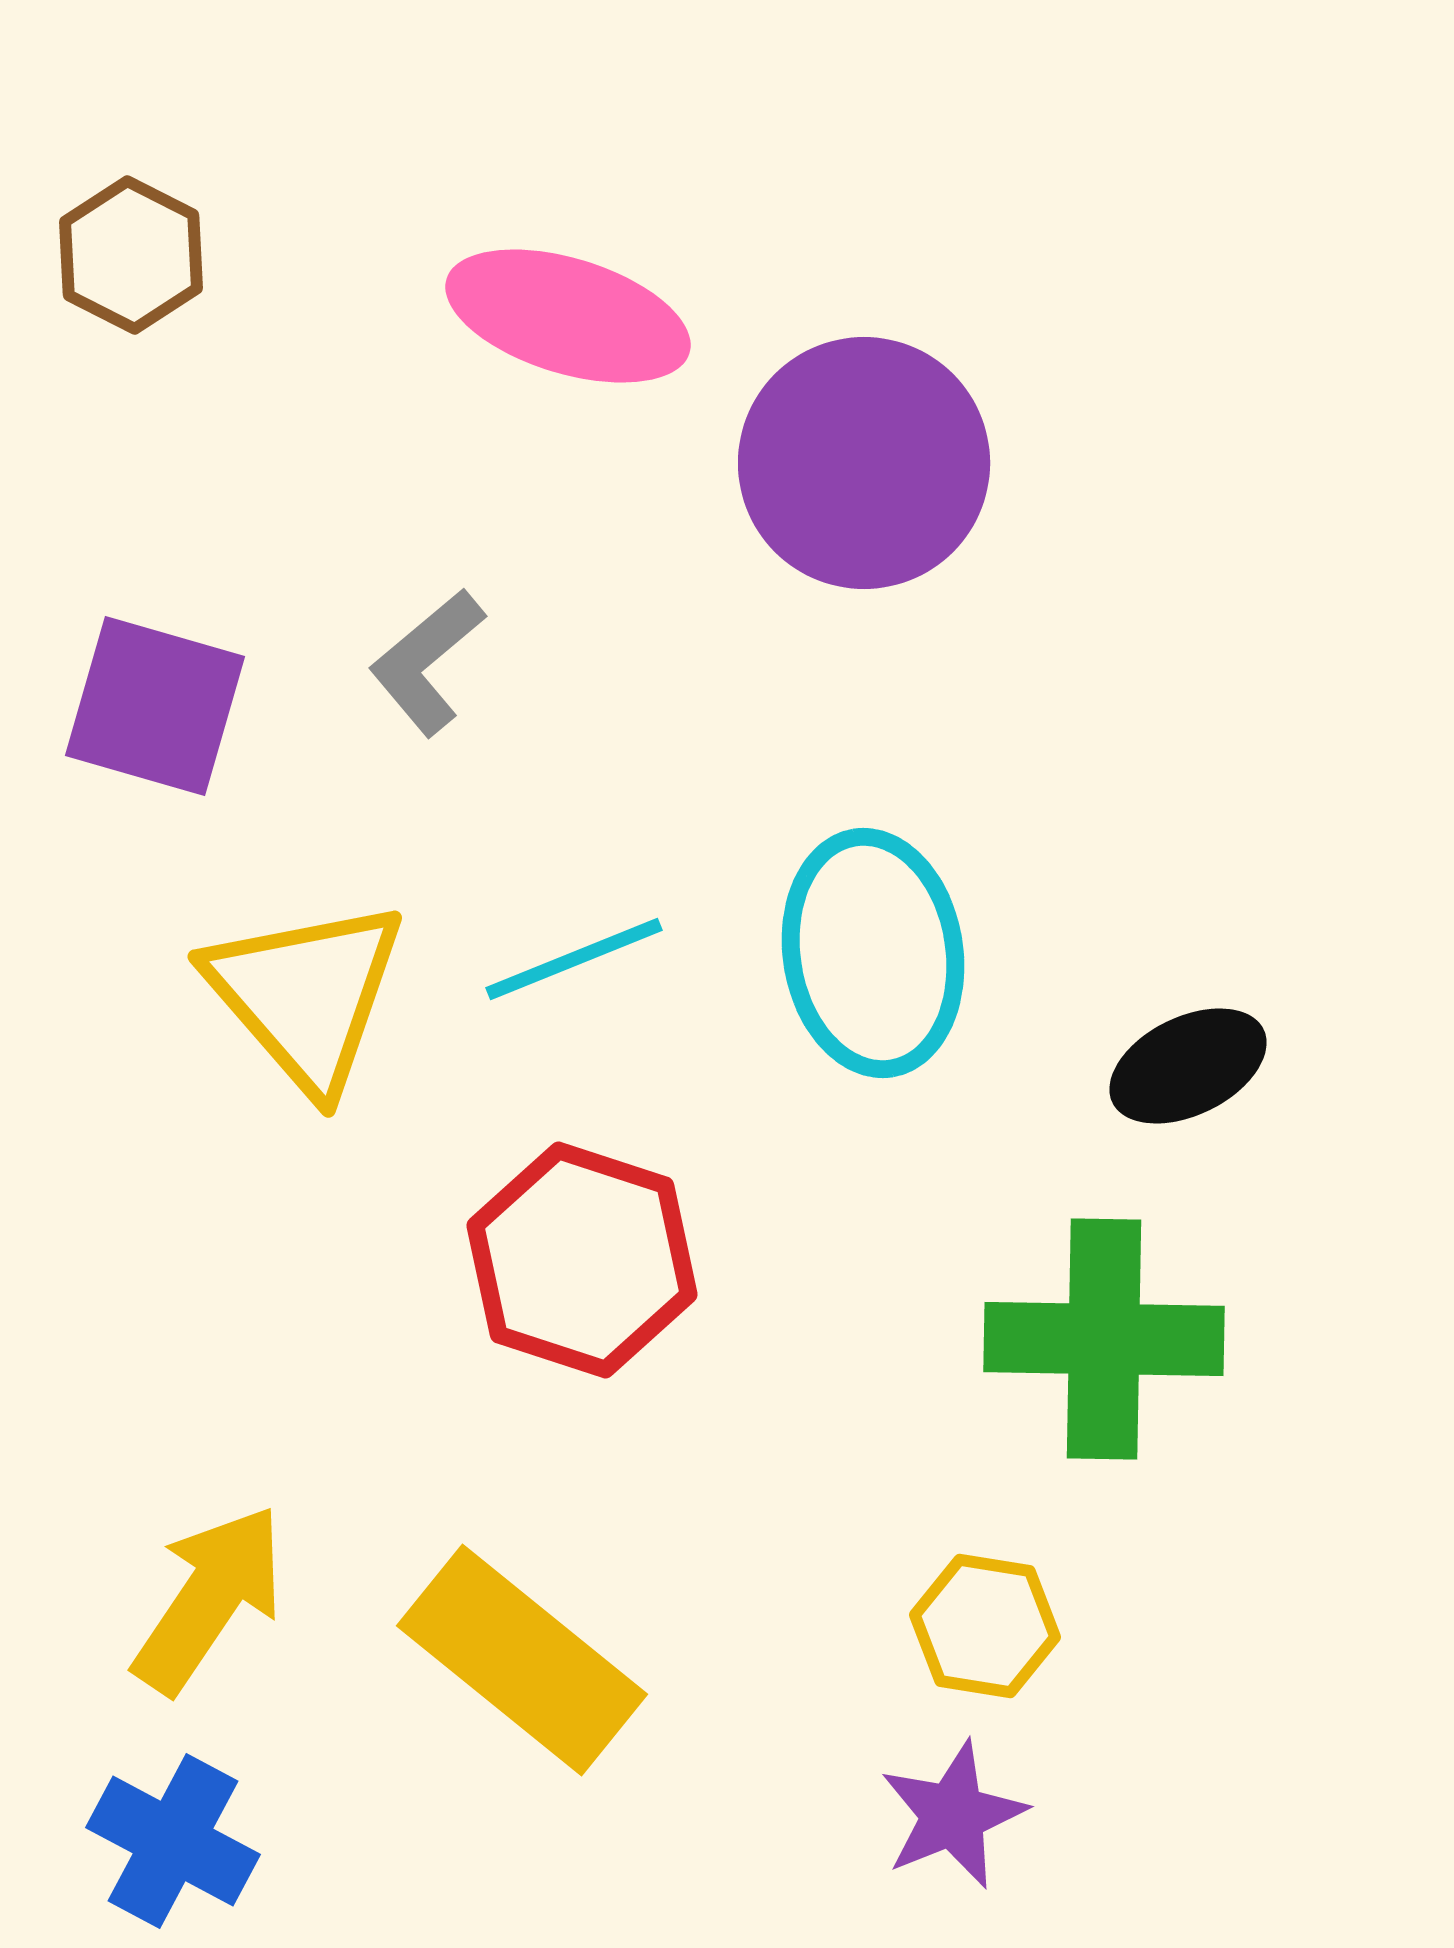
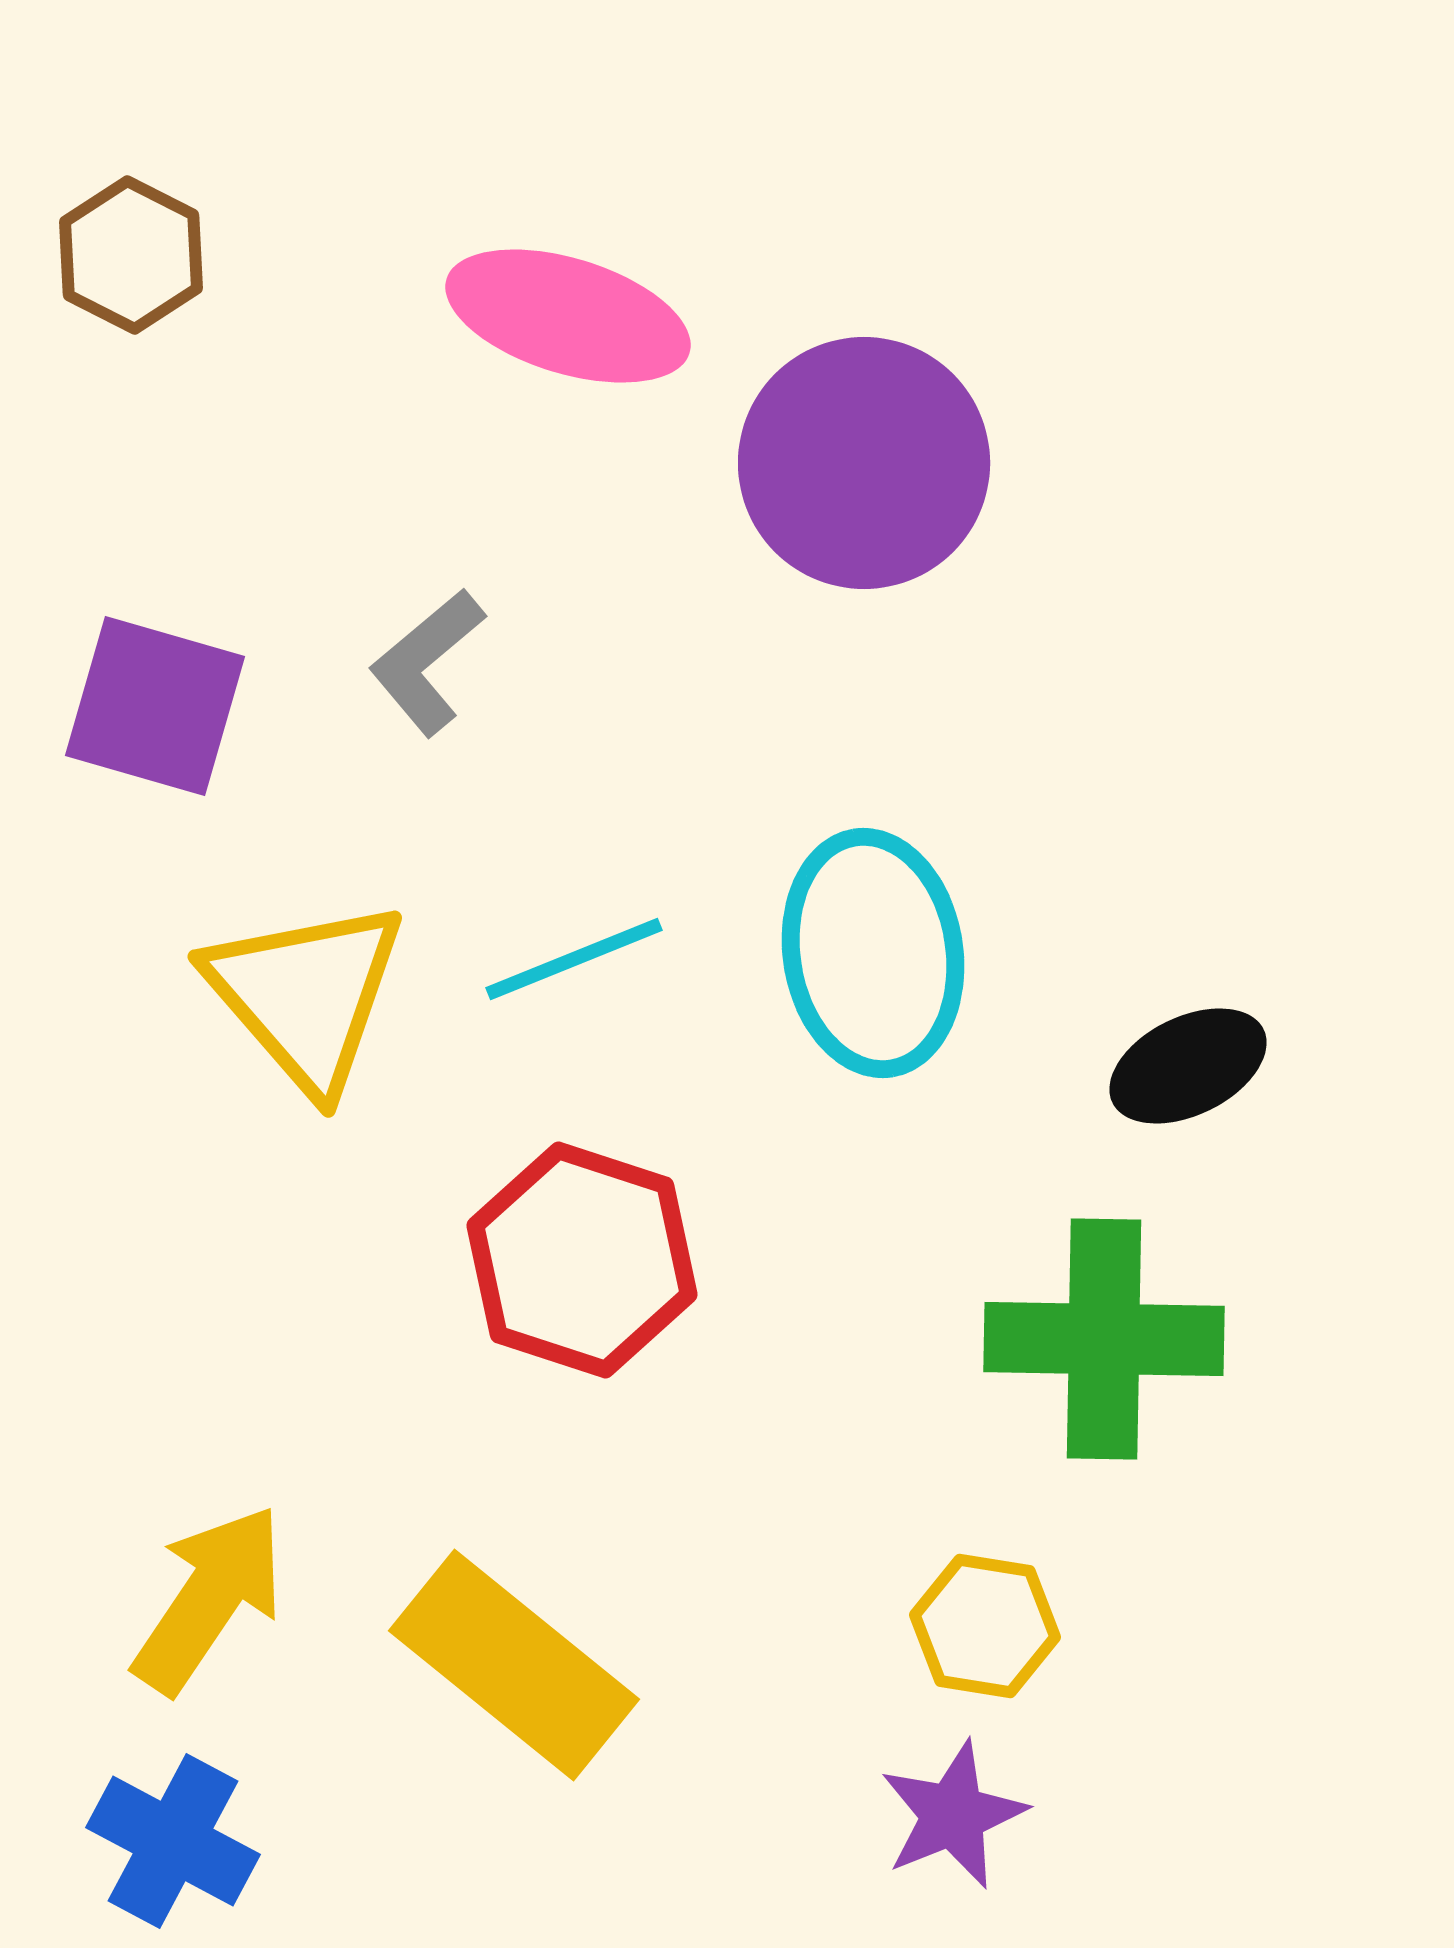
yellow rectangle: moved 8 px left, 5 px down
